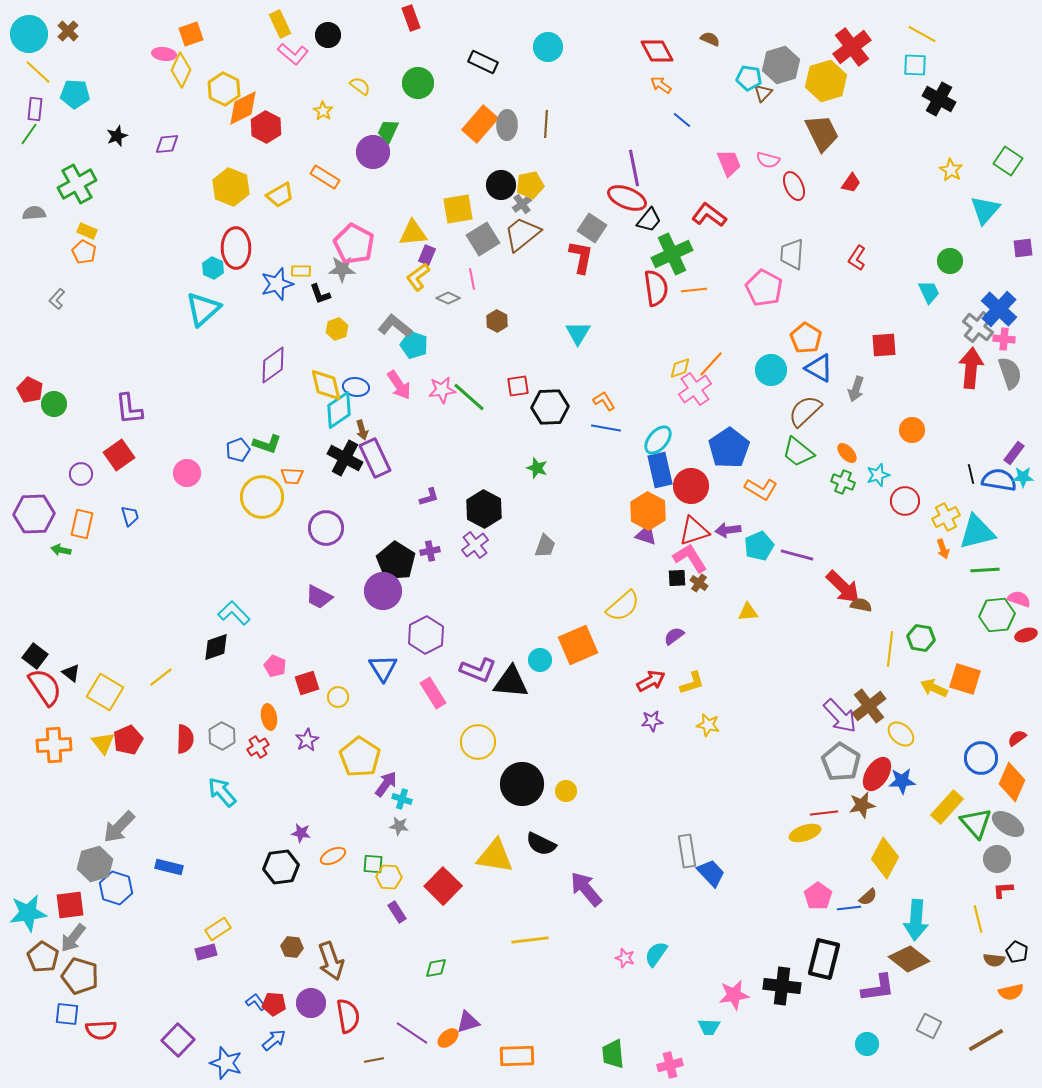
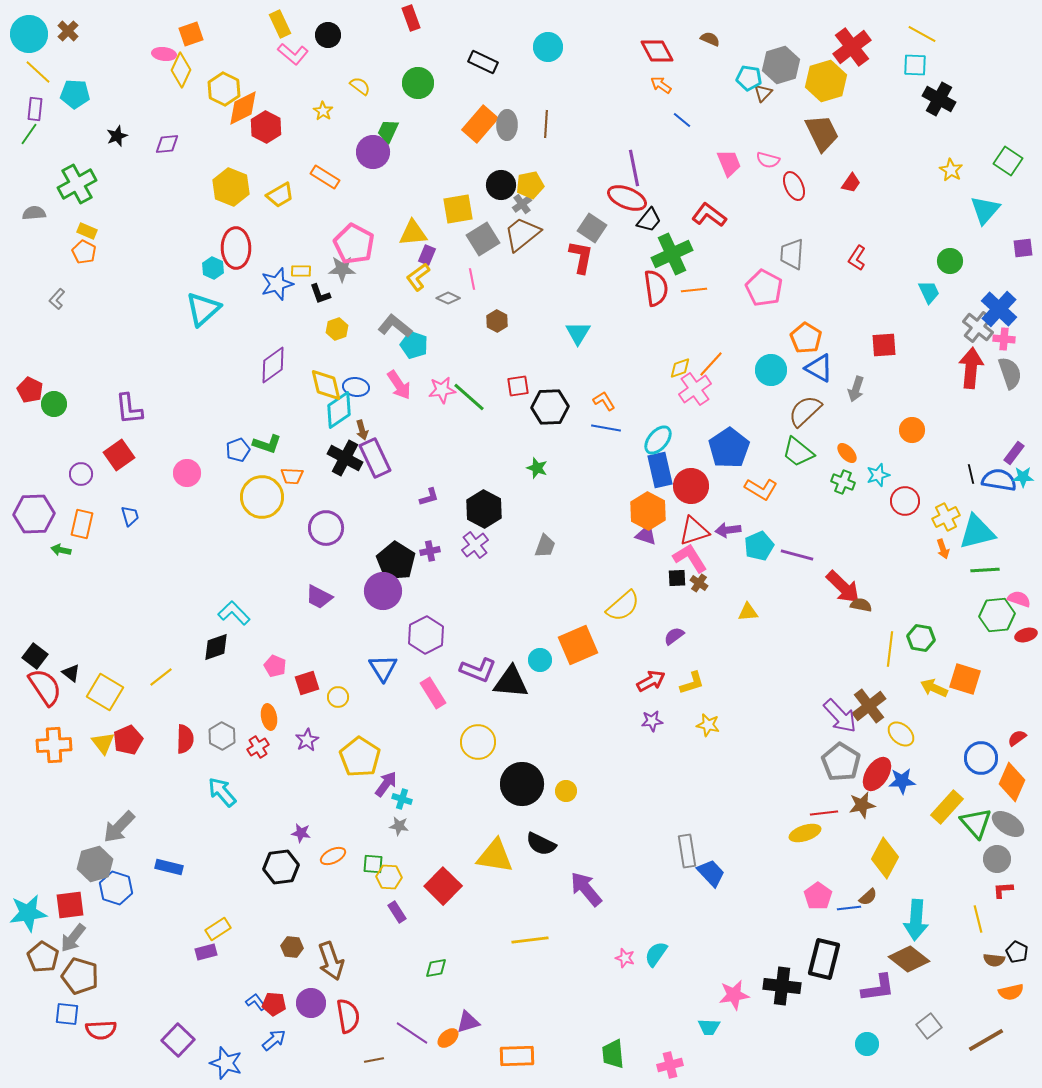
gray square at (929, 1026): rotated 25 degrees clockwise
